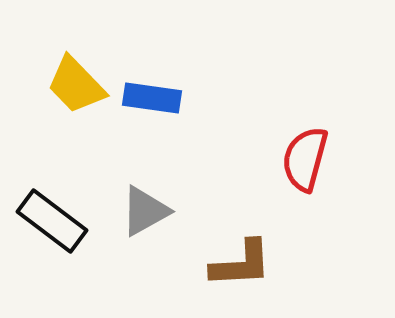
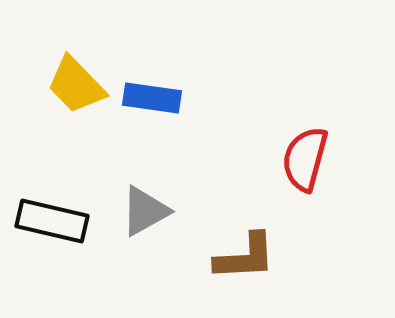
black rectangle: rotated 24 degrees counterclockwise
brown L-shape: moved 4 px right, 7 px up
